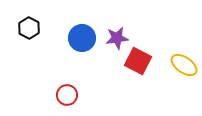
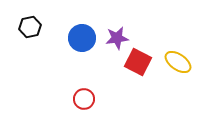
black hexagon: moved 1 px right, 1 px up; rotated 20 degrees clockwise
red square: moved 1 px down
yellow ellipse: moved 6 px left, 3 px up
red circle: moved 17 px right, 4 px down
